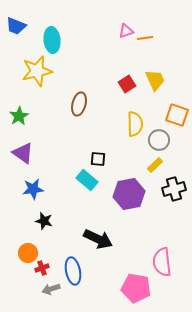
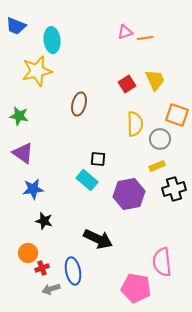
pink triangle: moved 1 px left, 1 px down
green star: rotated 30 degrees counterclockwise
gray circle: moved 1 px right, 1 px up
yellow rectangle: moved 2 px right, 1 px down; rotated 21 degrees clockwise
